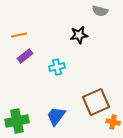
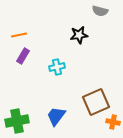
purple rectangle: moved 2 px left; rotated 21 degrees counterclockwise
